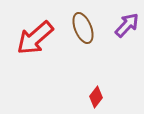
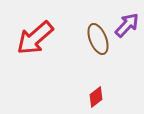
brown ellipse: moved 15 px right, 11 px down
red diamond: rotated 15 degrees clockwise
